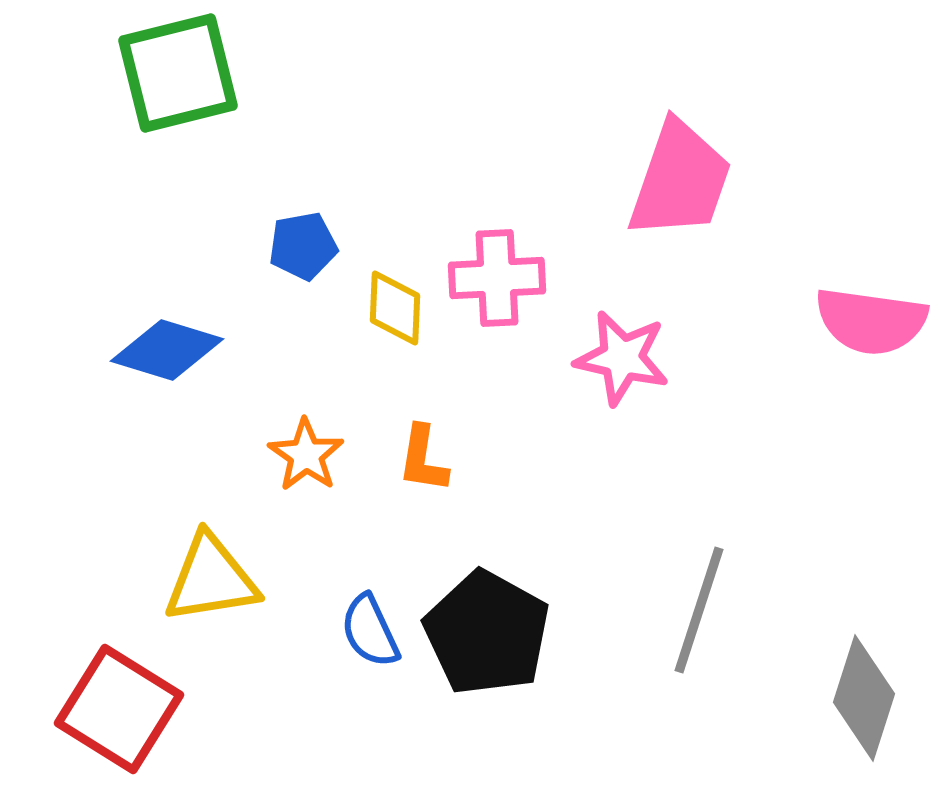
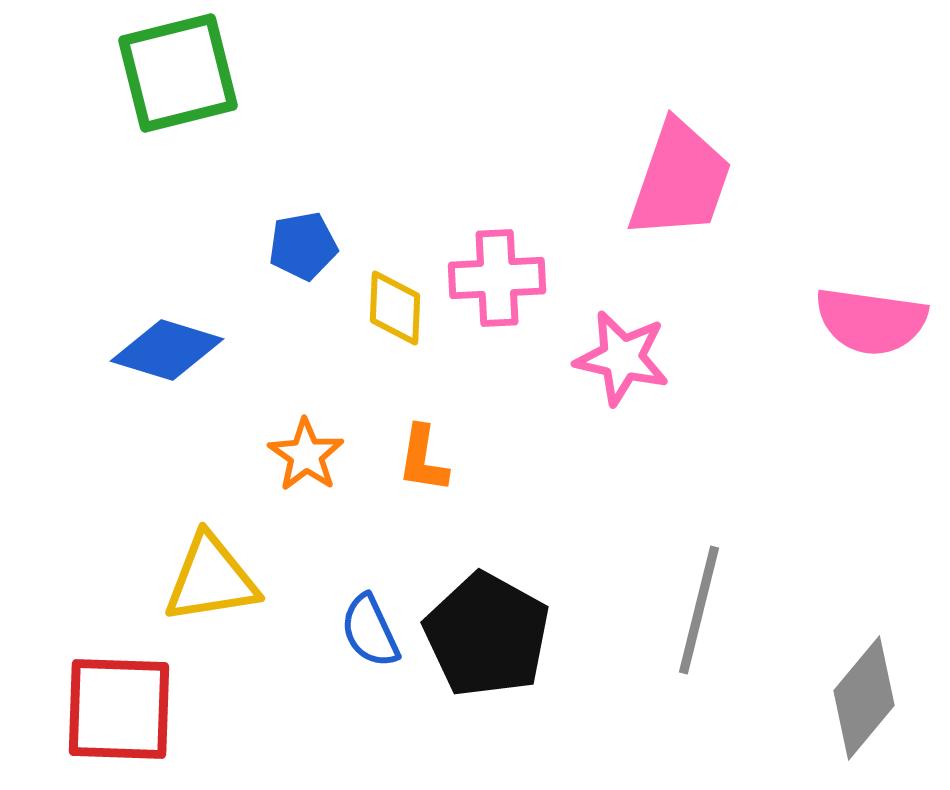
gray line: rotated 4 degrees counterclockwise
black pentagon: moved 2 px down
gray diamond: rotated 22 degrees clockwise
red square: rotated 30 degrees counterclockwise
